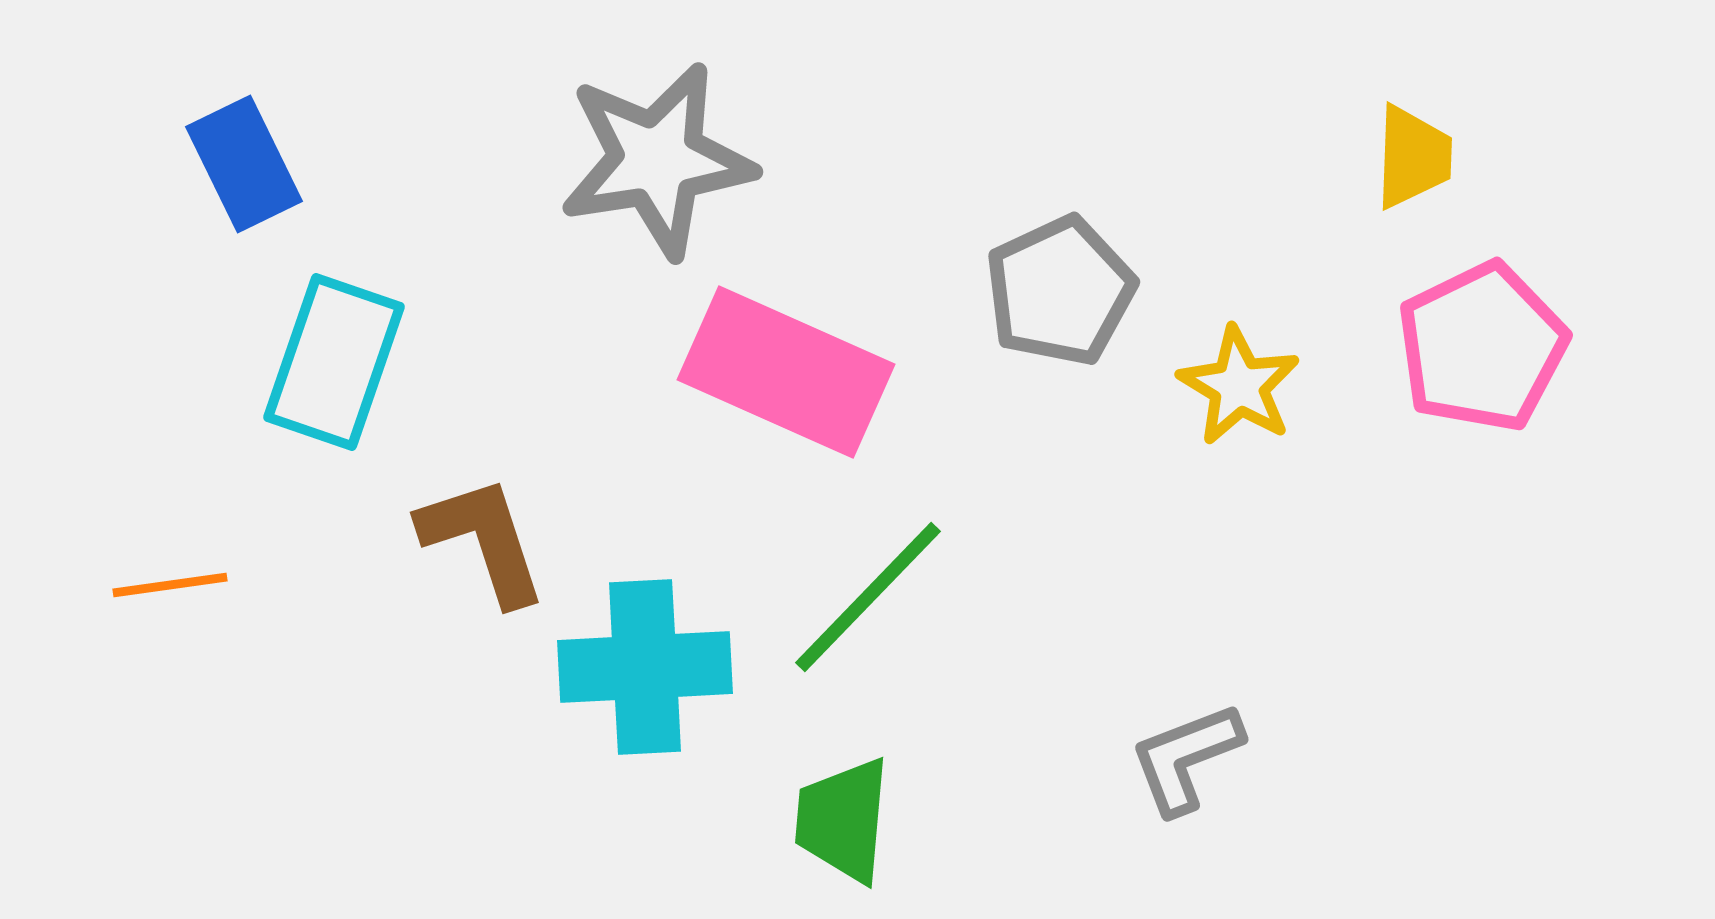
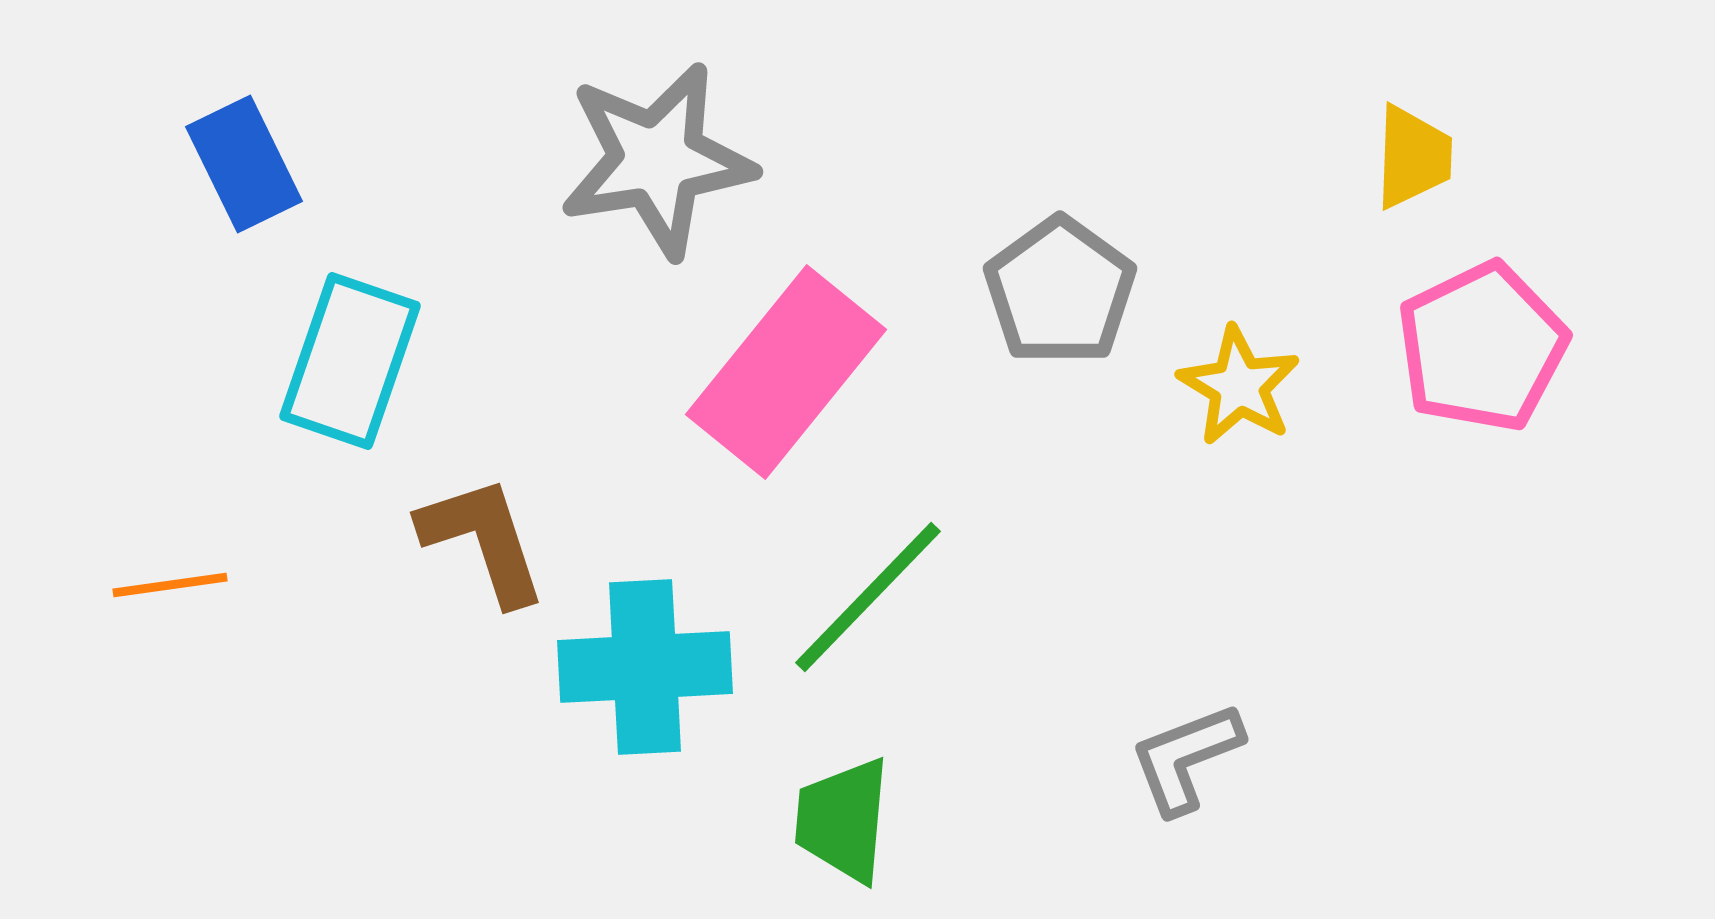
gray pentagon: rotated 11 degrees counterclockwise
cyan rectangle: moved 16 px right, 1 px up
pink rectangle: rotated 75 degrees counterclockwise
